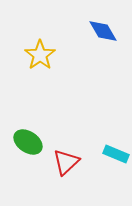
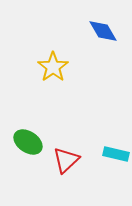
yellow star: moved 13 px right, 12 px down
cyan rectangle: rotated 10 degrees counterclockwise
red triangle: moved 2 px up
